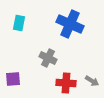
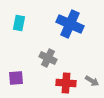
purple square: moved 3 px right, 1 px up
